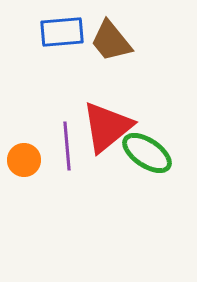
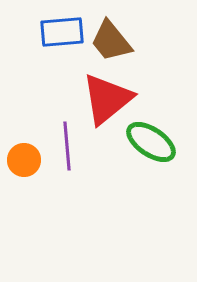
red triangle: moved 28 px up
green ellipse: moved 4 px right, 11 px up
